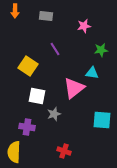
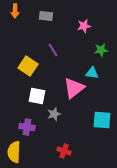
purple line: moved 2 px left, 1 px down
